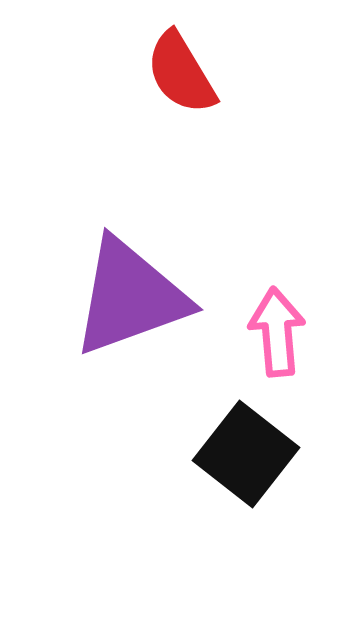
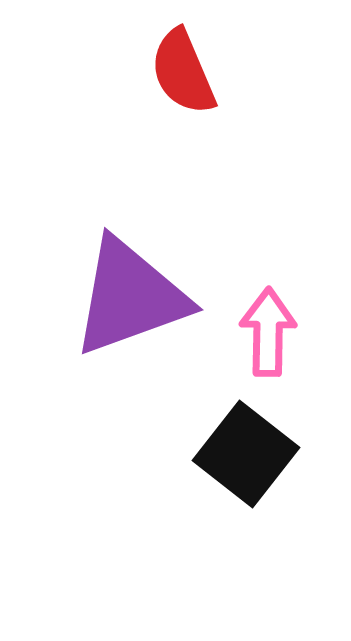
red semicircle: moved 2 px right, 1 px up; rotated 8 degrees clockwise
pink arrow: moved 9 px left; rotated 6 degrees clockwise
